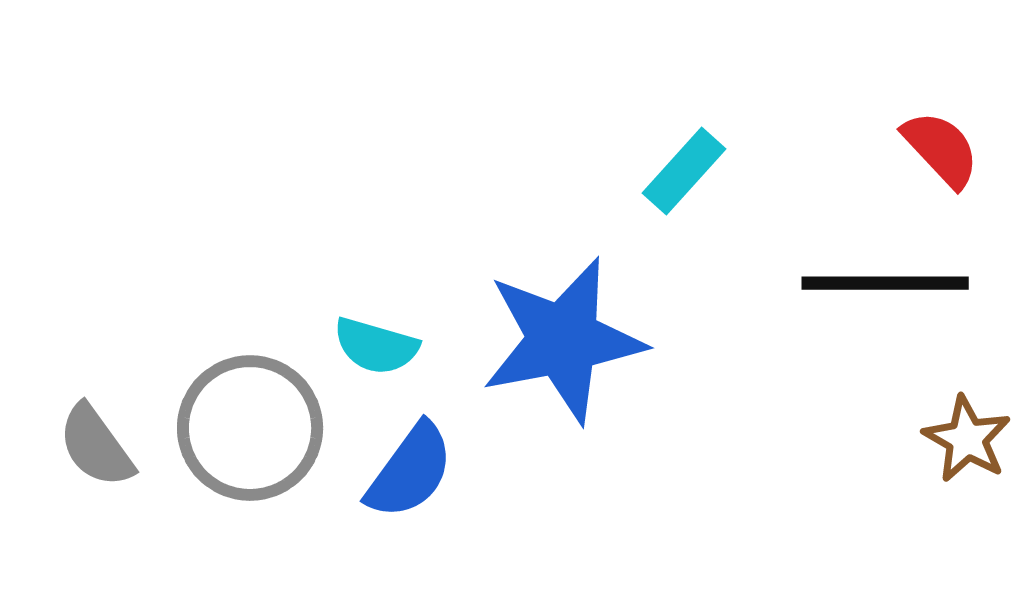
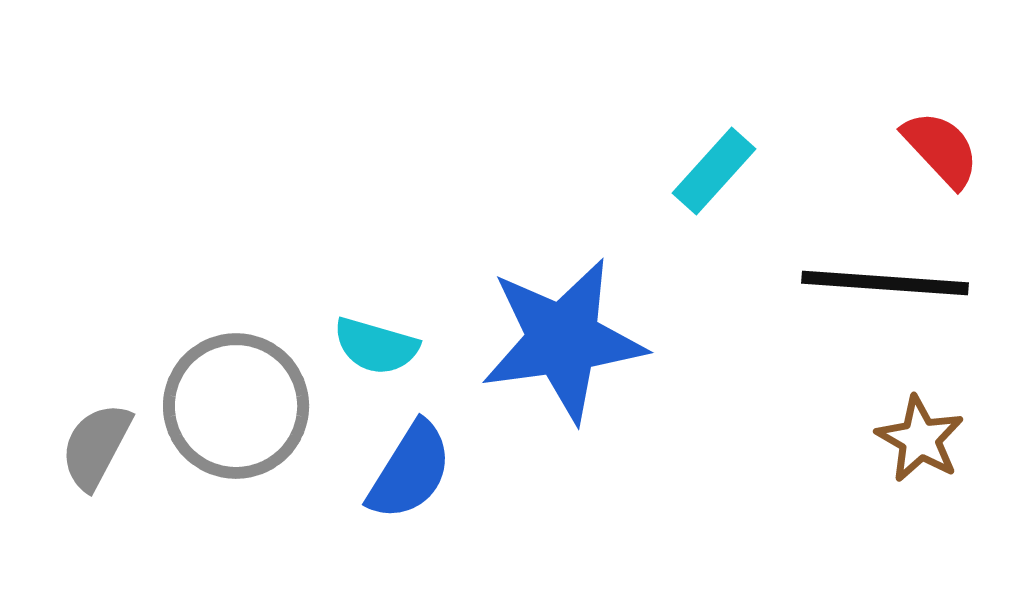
cyan rectangle: moved 30 px right
black line: rotated 4 degrees clockwise
blue star: rotated 3 degrees clockwise
gray circle: moved 14 px left, 22 px up
brown star: moved 47 px left
gray semicircle: rotated 64 degrees clockwise
blue semicircle: rotated 4 degrees counterclockwise
